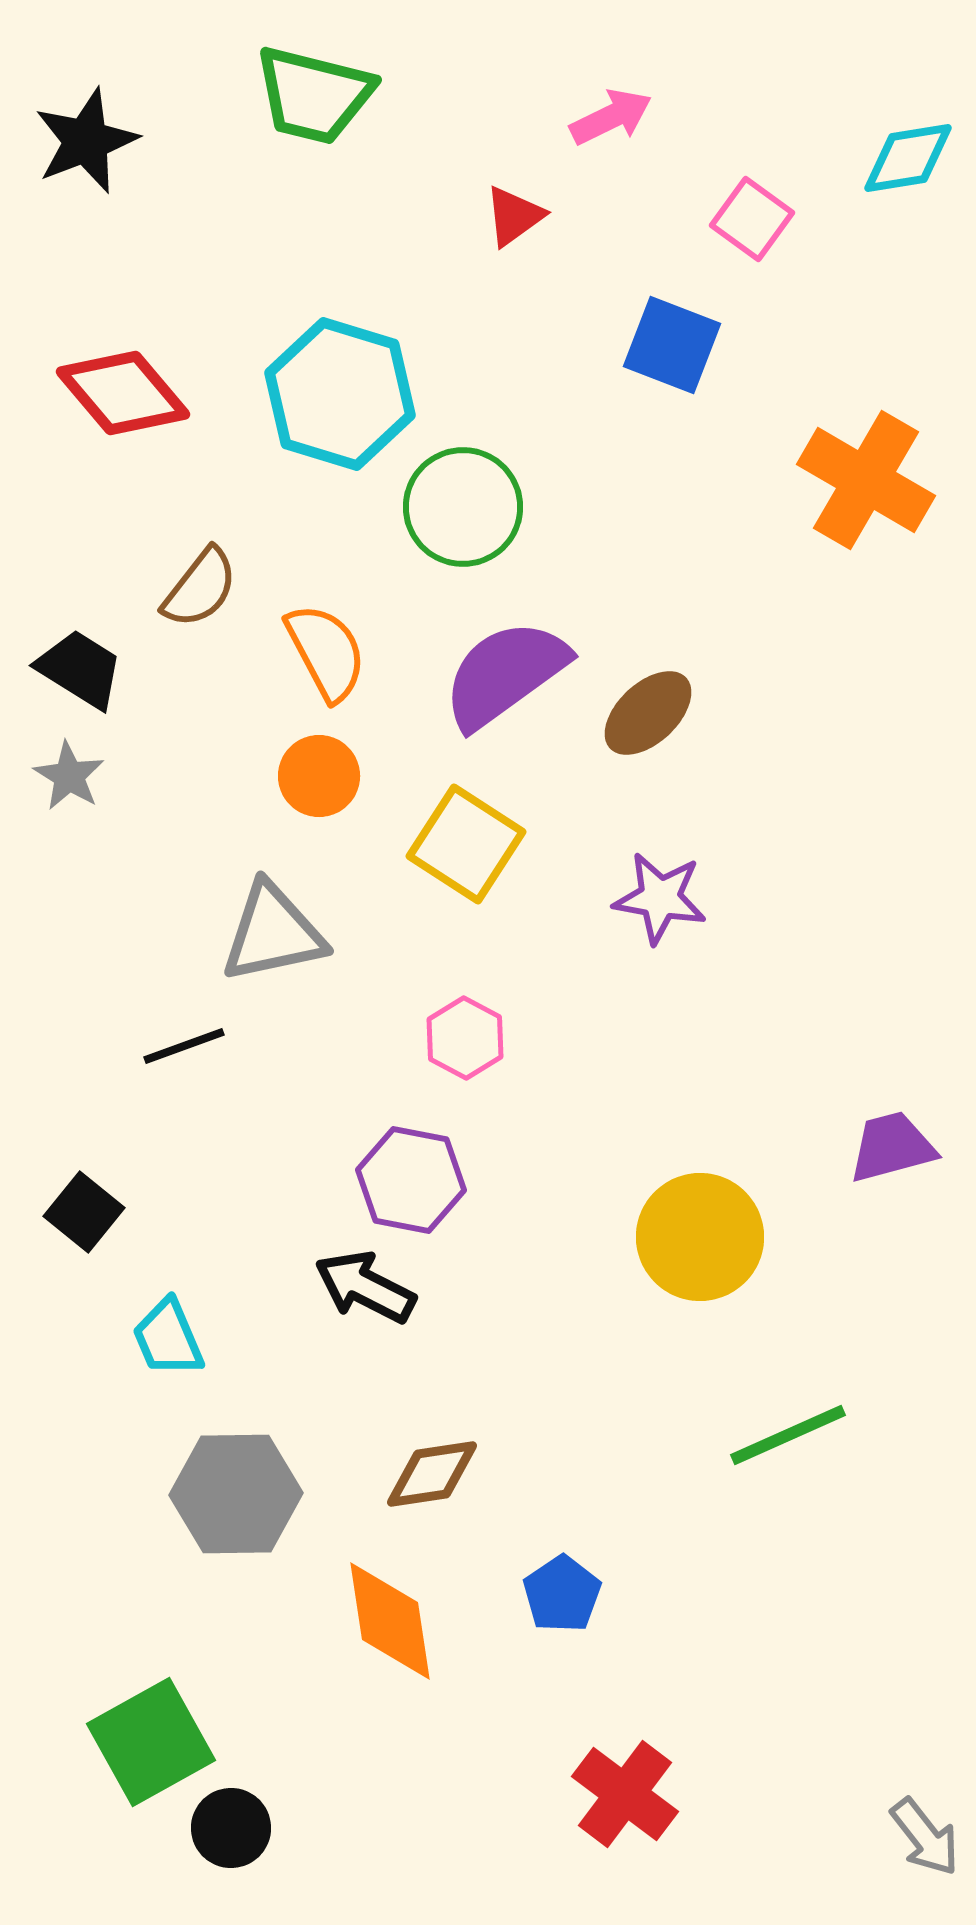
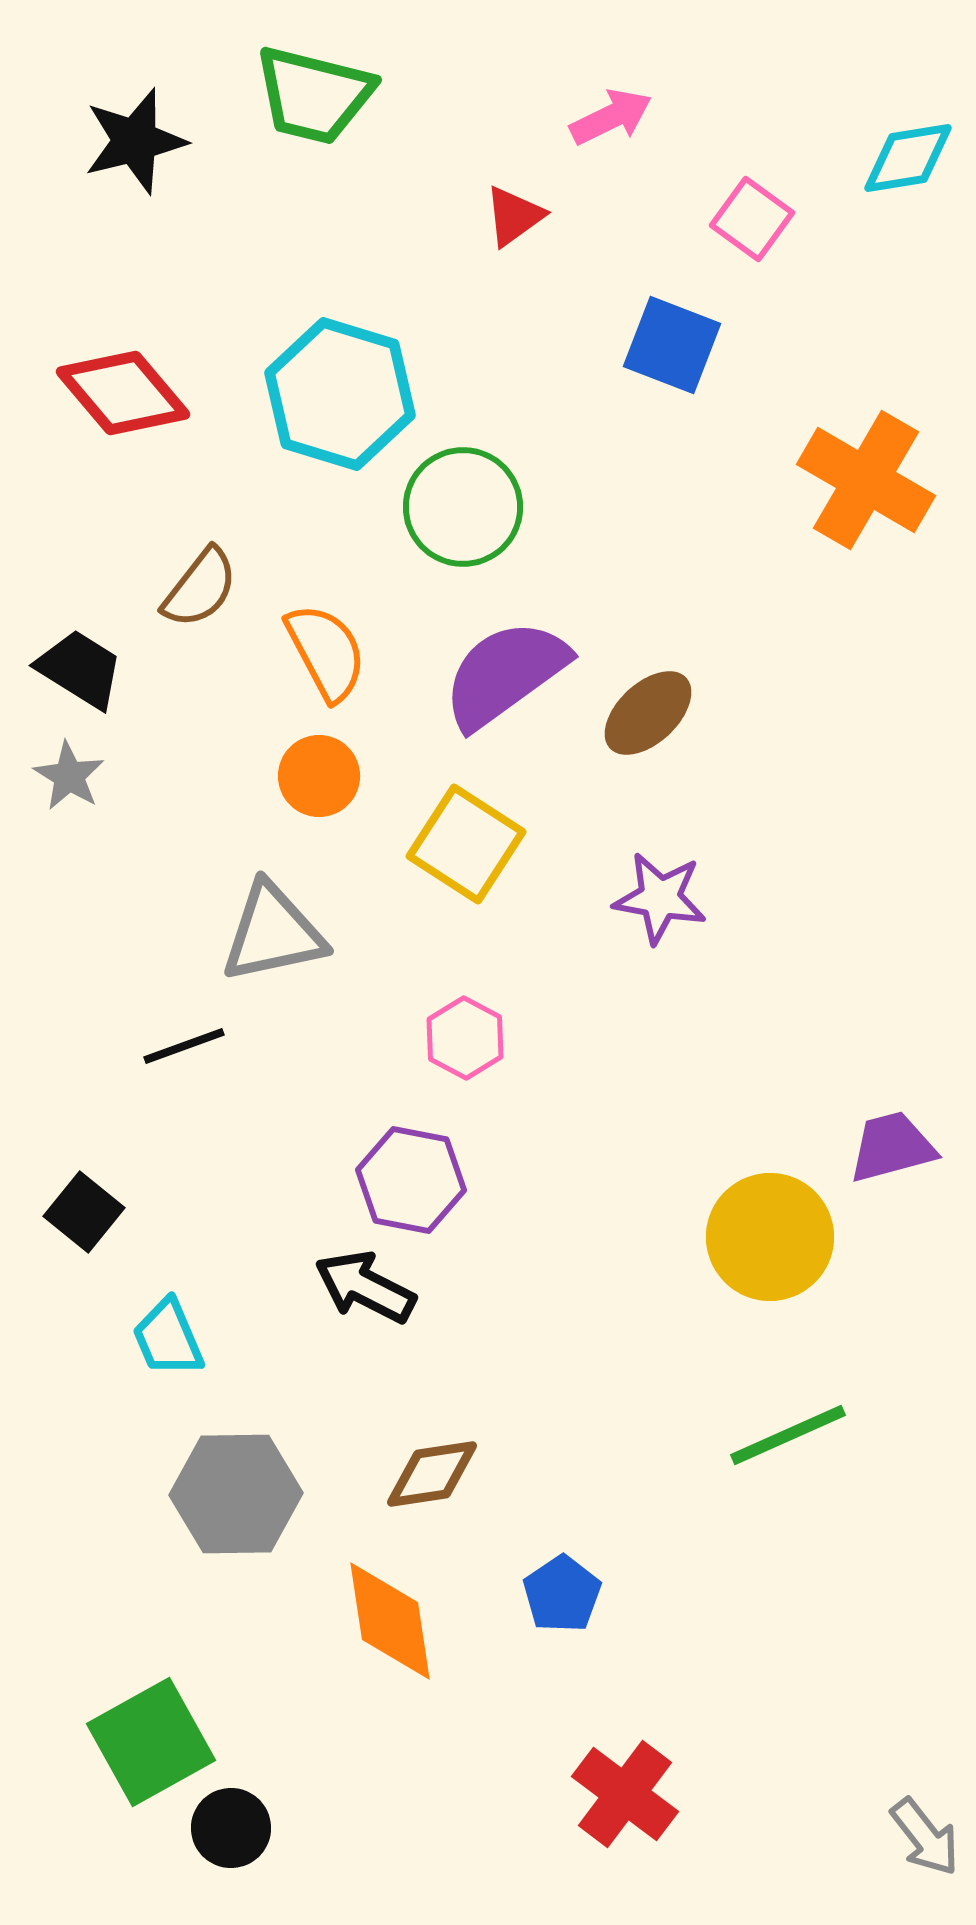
black star: moved 49 px right; rotated 7 degrees clockwise
yellow circle: moved 70 px right
